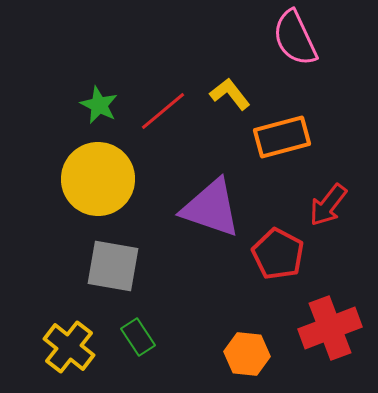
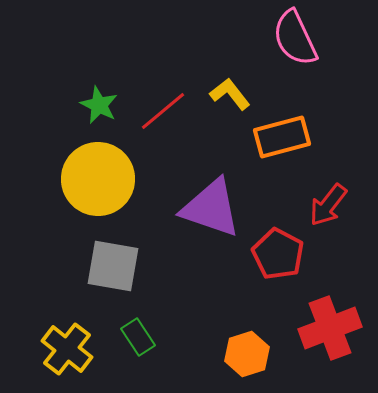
yellow cross: moved 2 px left, 2 px down
orange hexagon: rotated 24 degrees counterclockwise
